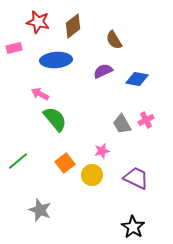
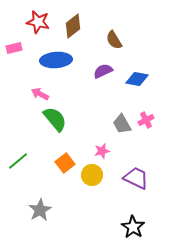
gray star: rotated 20 degrees clockwise
